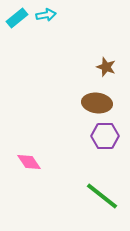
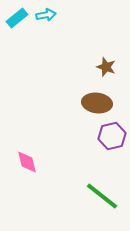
purple hexagon: moved 7 px right; rotated 12 degrees counterclockwise
pink diamond: moved 2 px left; rotated 20 degrees clockwise
